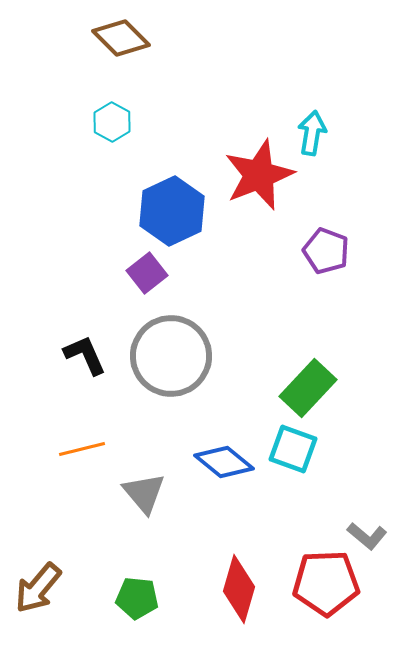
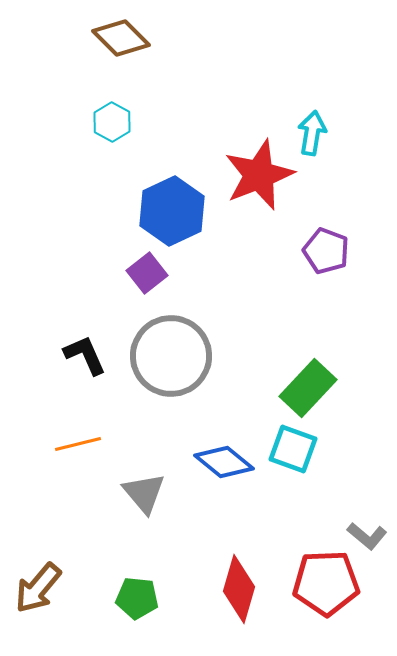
orange line: moved 4 px left, 5 px up
